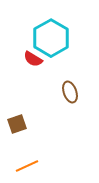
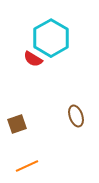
brown ellipse: moved 6 px right, 24 px down
